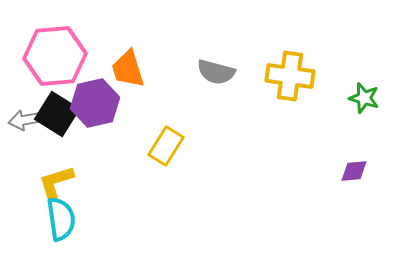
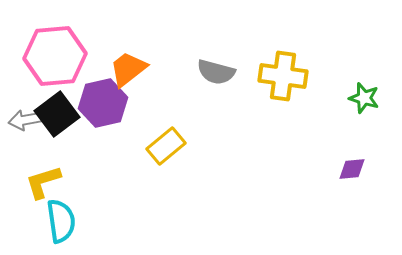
orange trapezoid: rotated 69 degrees clockwise
yellow cross: moved 7 px left
purple hexagon: moved 8 px right
black square: rotated 21 degrees clockwise
yellow rectangle: rotated 18 degrees clockwise
purple diamond: moved 2 px left, 2 px up
yellow L-shape: moved 13 px left
cyan semicircle: moved 2 px down
